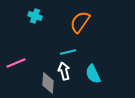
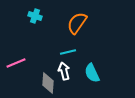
orange semicircle: moved 3 px left, 1 px down
cyan semicircle: moved 1 px left, 1 px up
